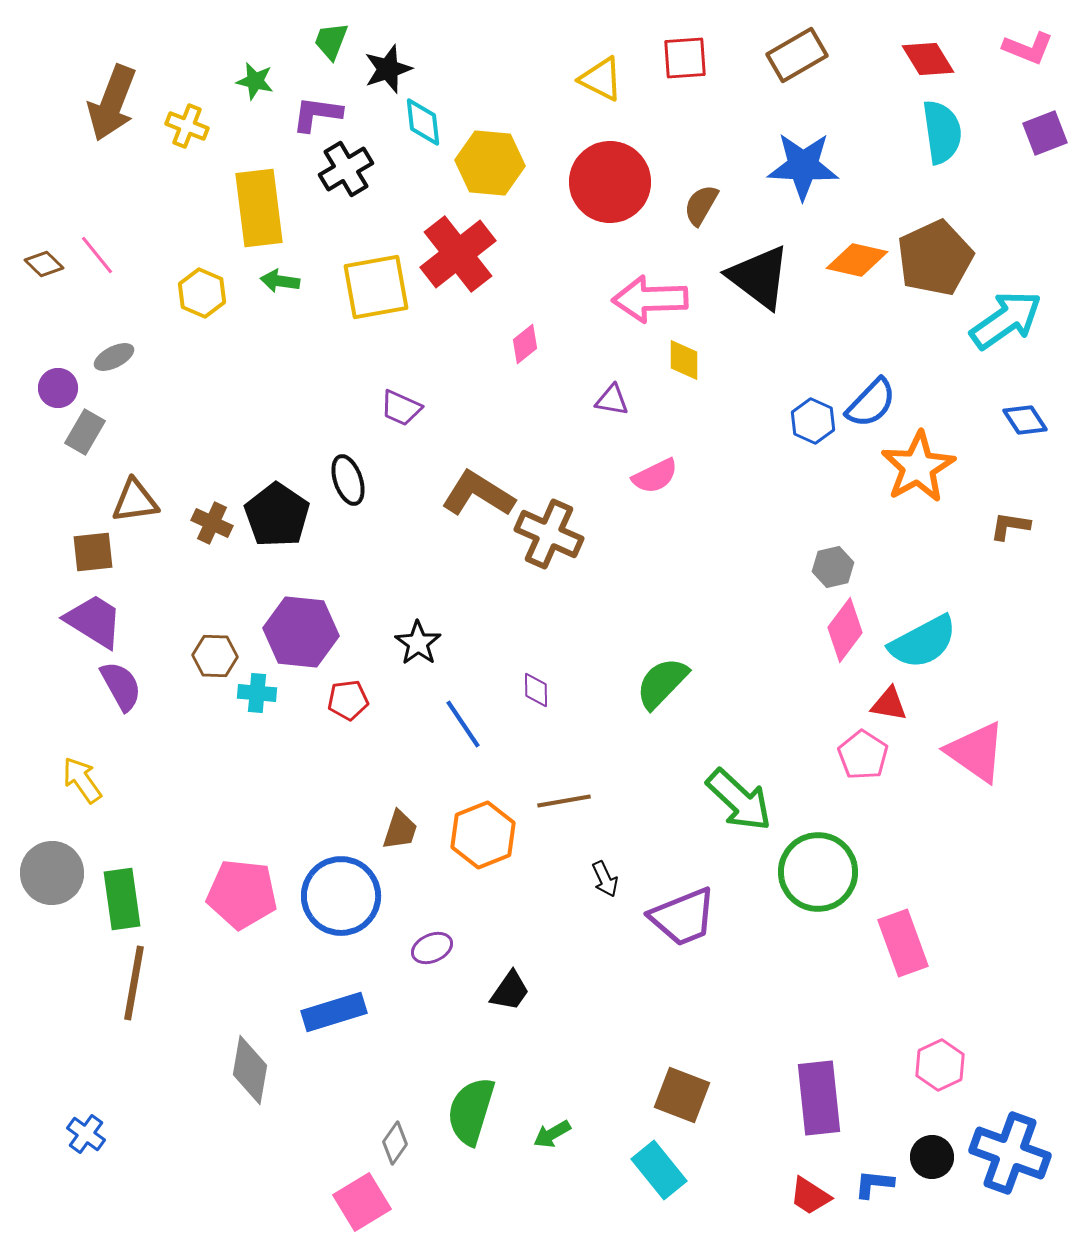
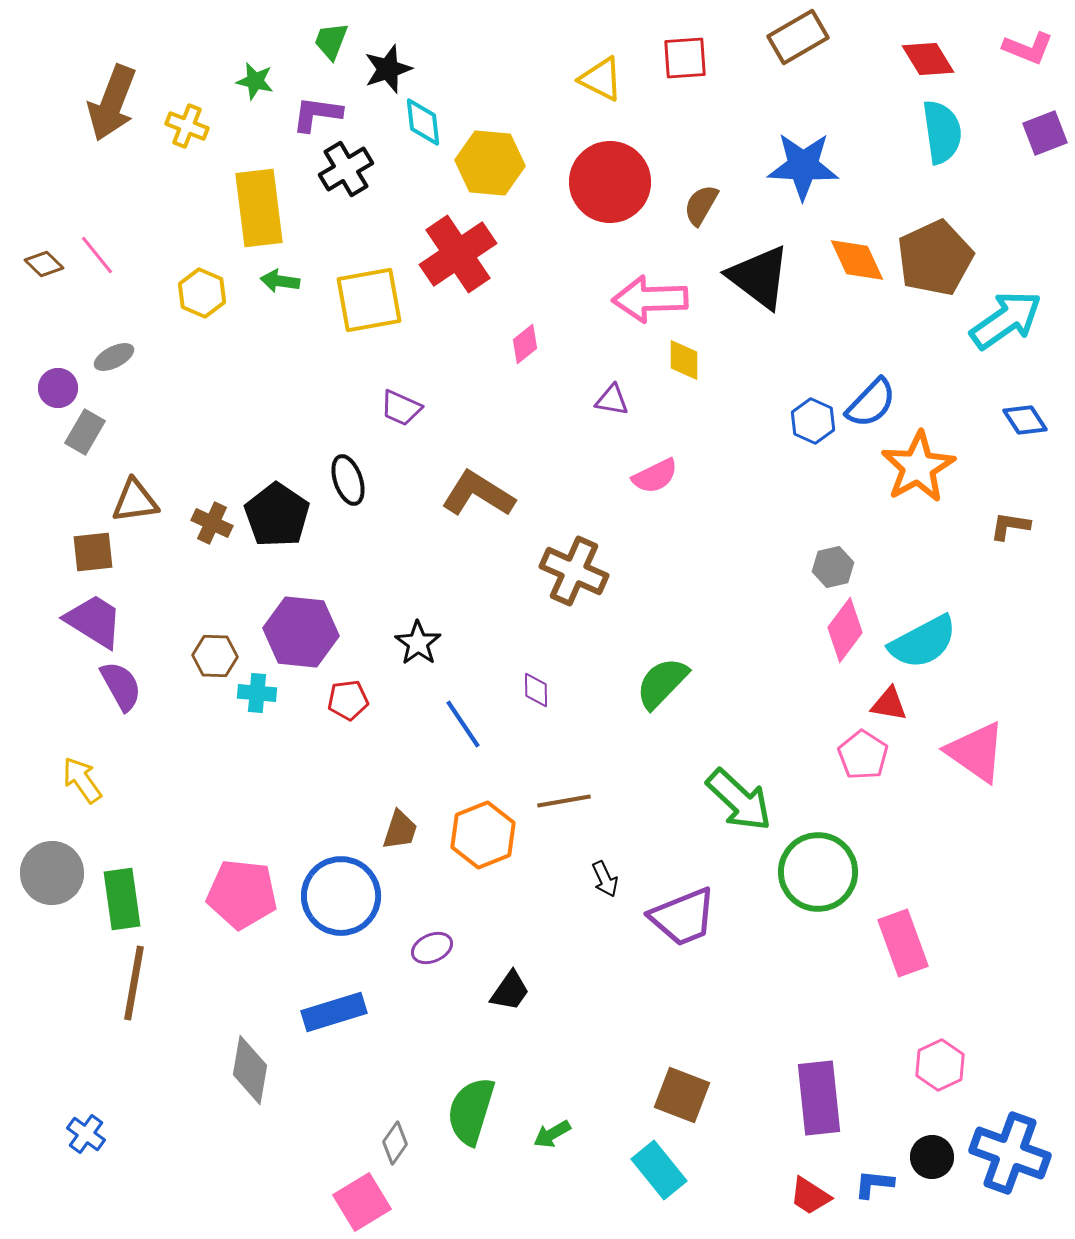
brown rectangle at (797, 55): moved 1 px right, 18 px up
red cross at (458, 254): rotated 4 degrees clockwise
orange diamond at (857, 260): rotated 52 degrees clockwise
yellow square at (376, 287): moved 7 px left, 13 px down
brown cross at (549, 534): moved 25 px right, 37 px down
